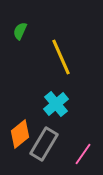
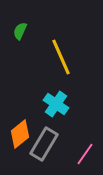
cyan cross: rotated 15 degrees counterclockwise
pink line: moved 2 px right
